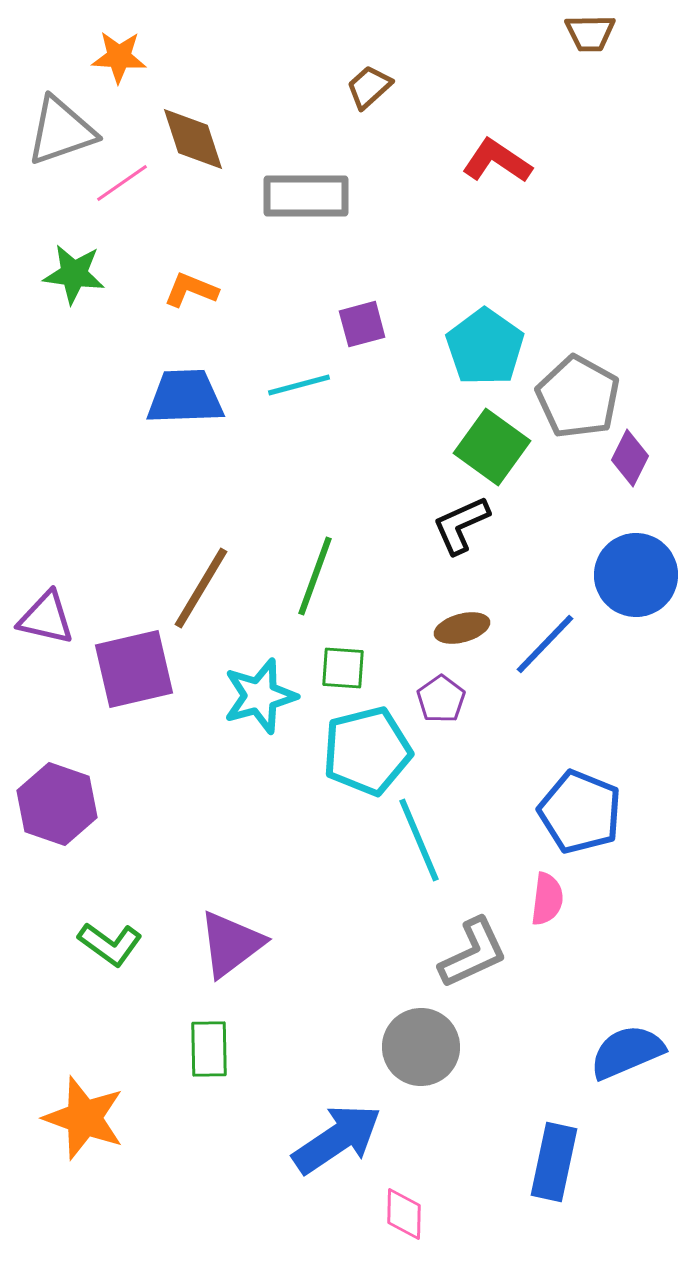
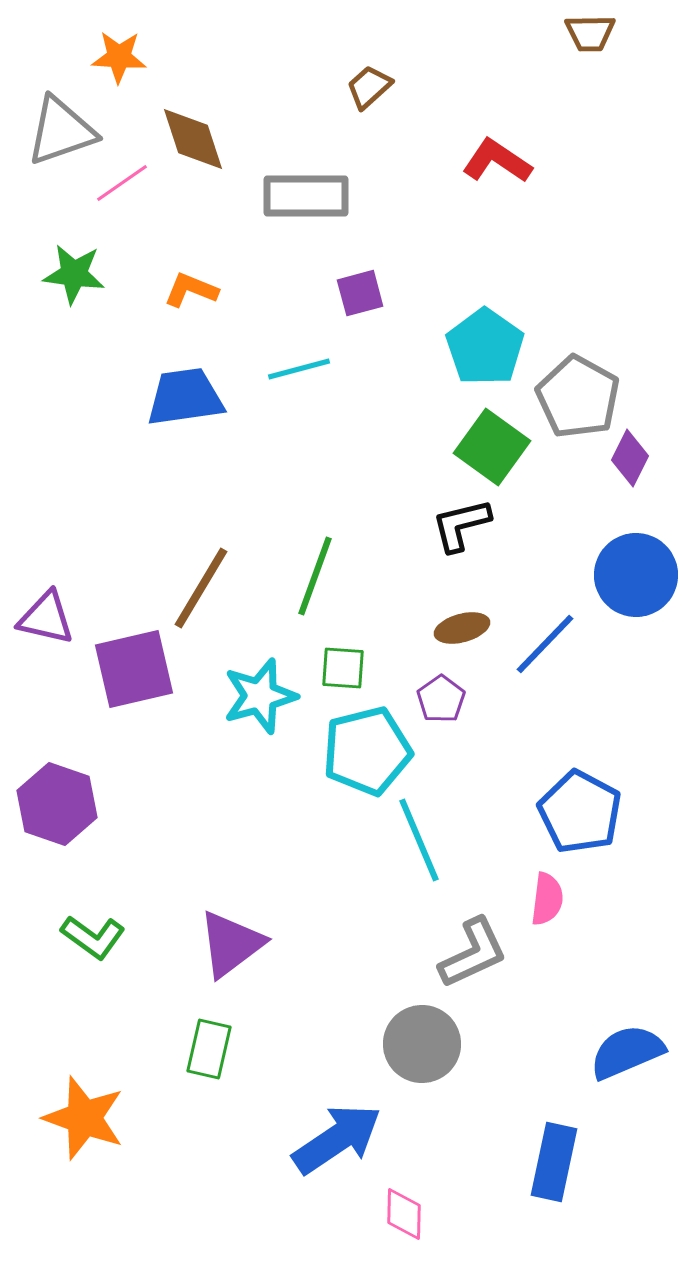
purple square at (362, 324): moved 2 px left, 31 px up
cyan line at (299, 385): moved 16 px up
blue trapezoid at (185, 397): rotated 6 degrees counterclockwise
black L-shape at (461, 525): rotated 10 degrees clockwise
blue pentagon at (580, 812): rotated 6 degrees clockwise
green L-shape at (110, 944): moved 17 px left, 7 px up
gray circle at (421, 1047): moved 1 px right, 3 px up
green rectangle at (209, 1049): rotated 14 degrees clockwise
